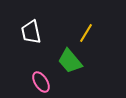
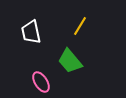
yellow line: moved 6 px left, 7 px up
